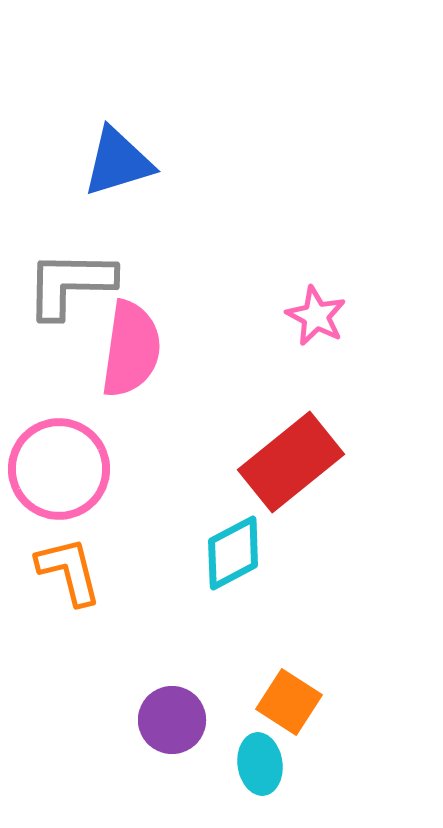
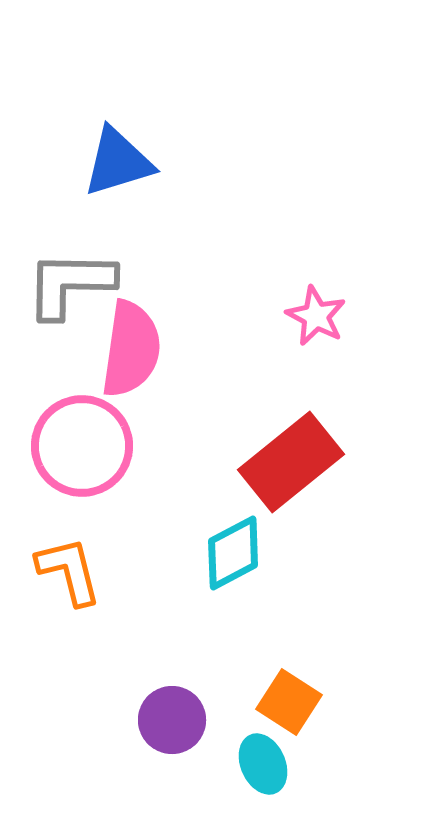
pink circle: moved 23 px right, 23 px up
cyan ellipse: moved 3 px right; rotated 16 degrees counterclockwise
